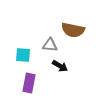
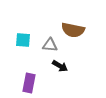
cyan square: moved 15 px up
